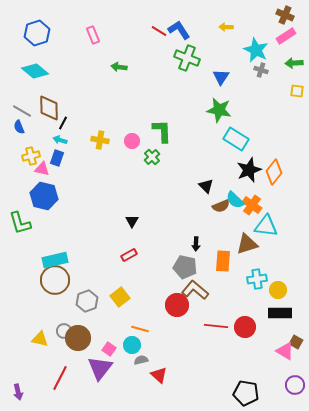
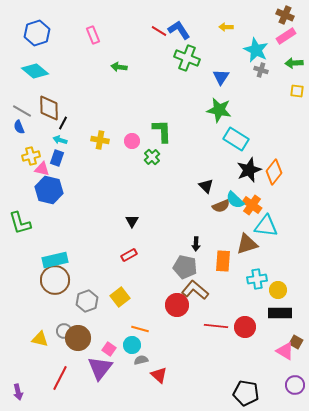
blue hexagon at (44, 196): moved 5 px right, 6 px up
